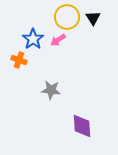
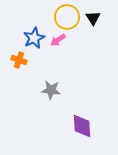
blue star: moved 1 px right, 1 px up; rotated 10 degrees clockwise
